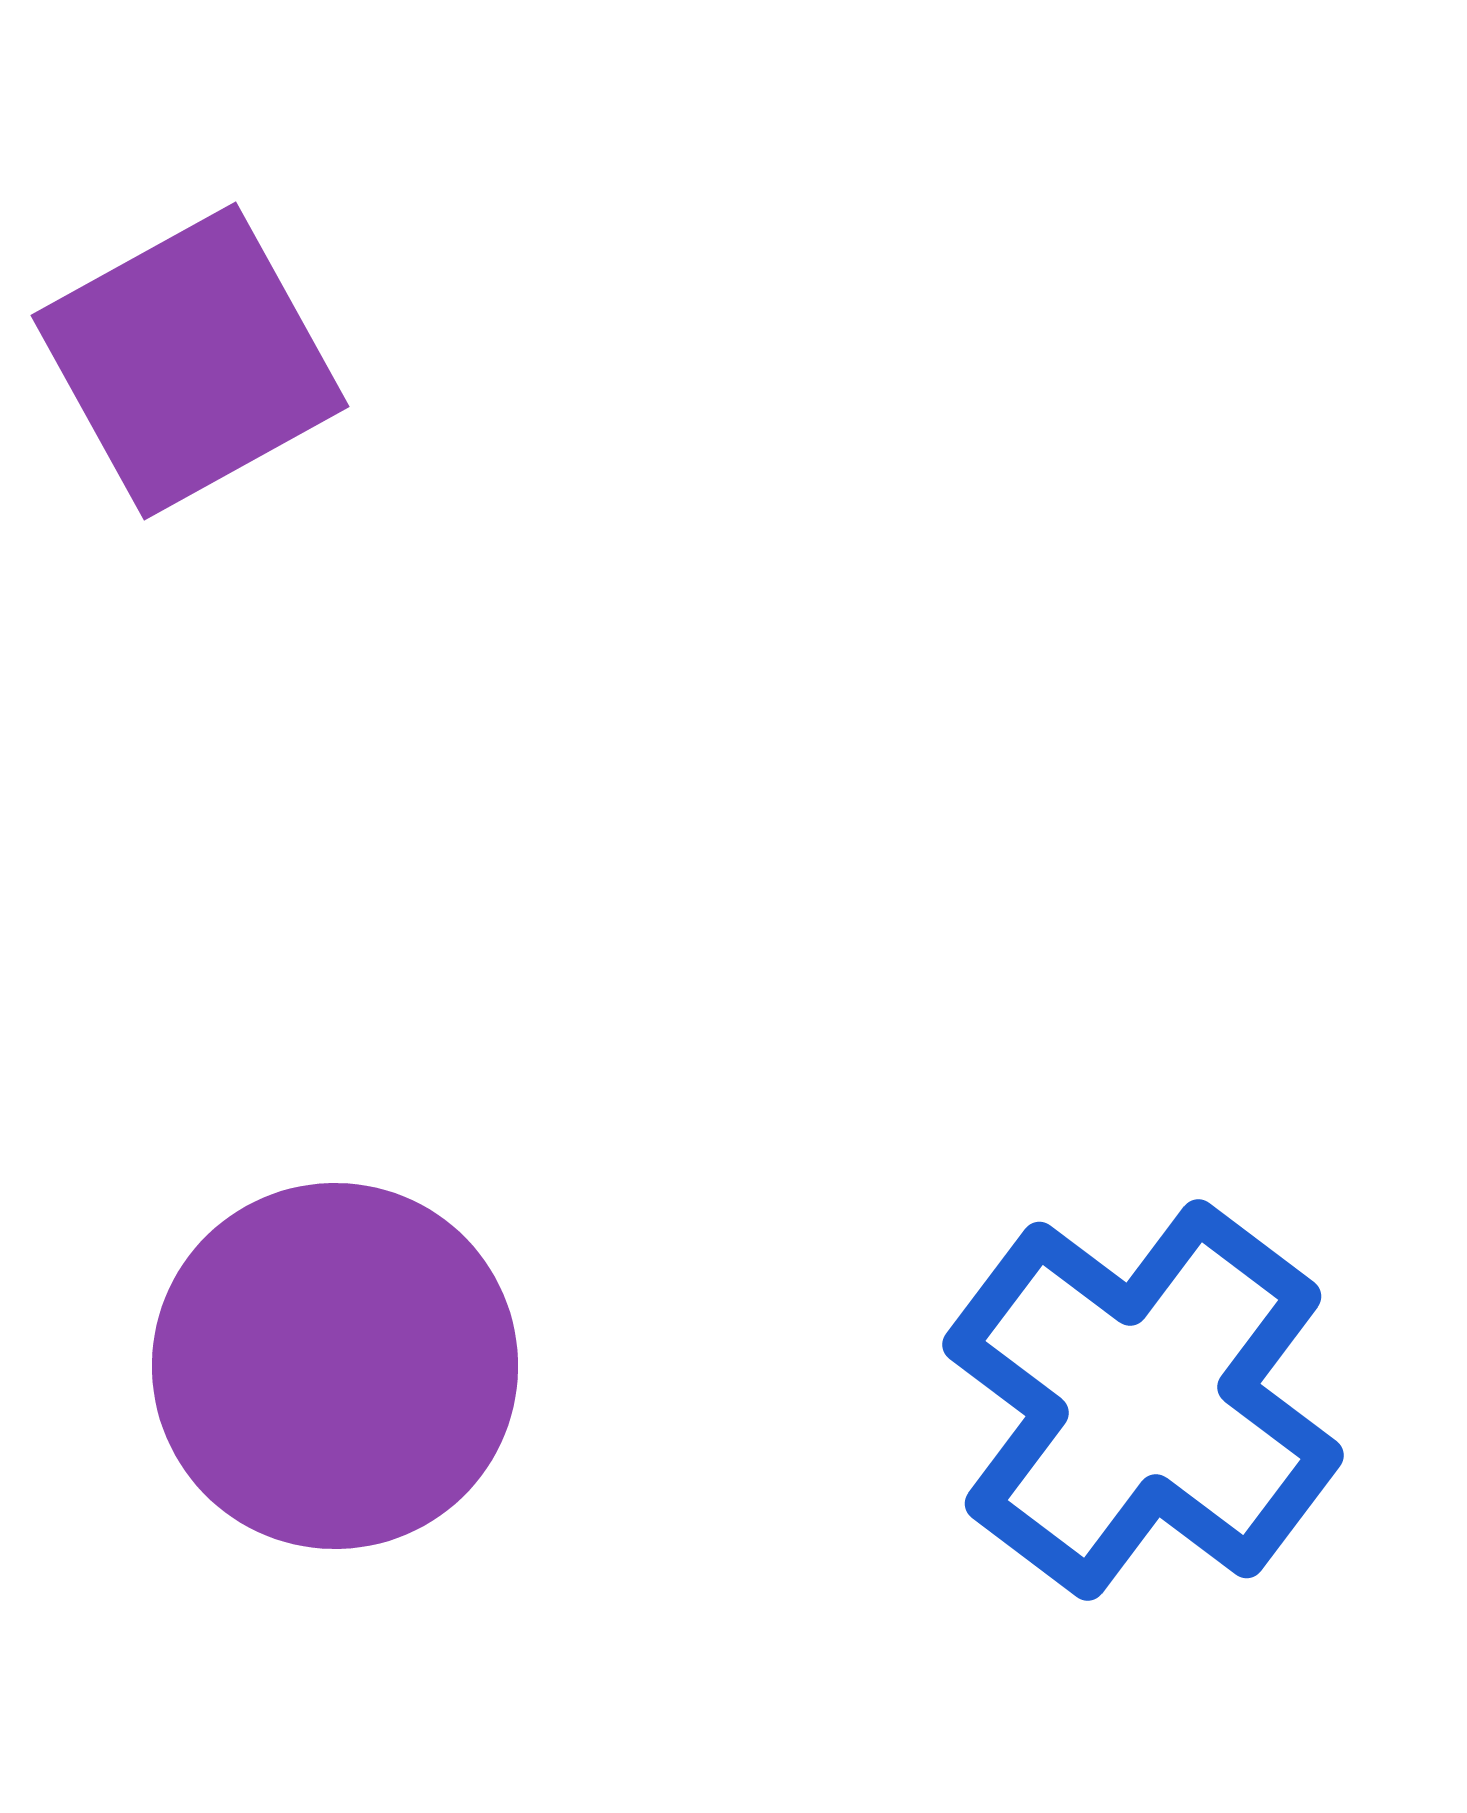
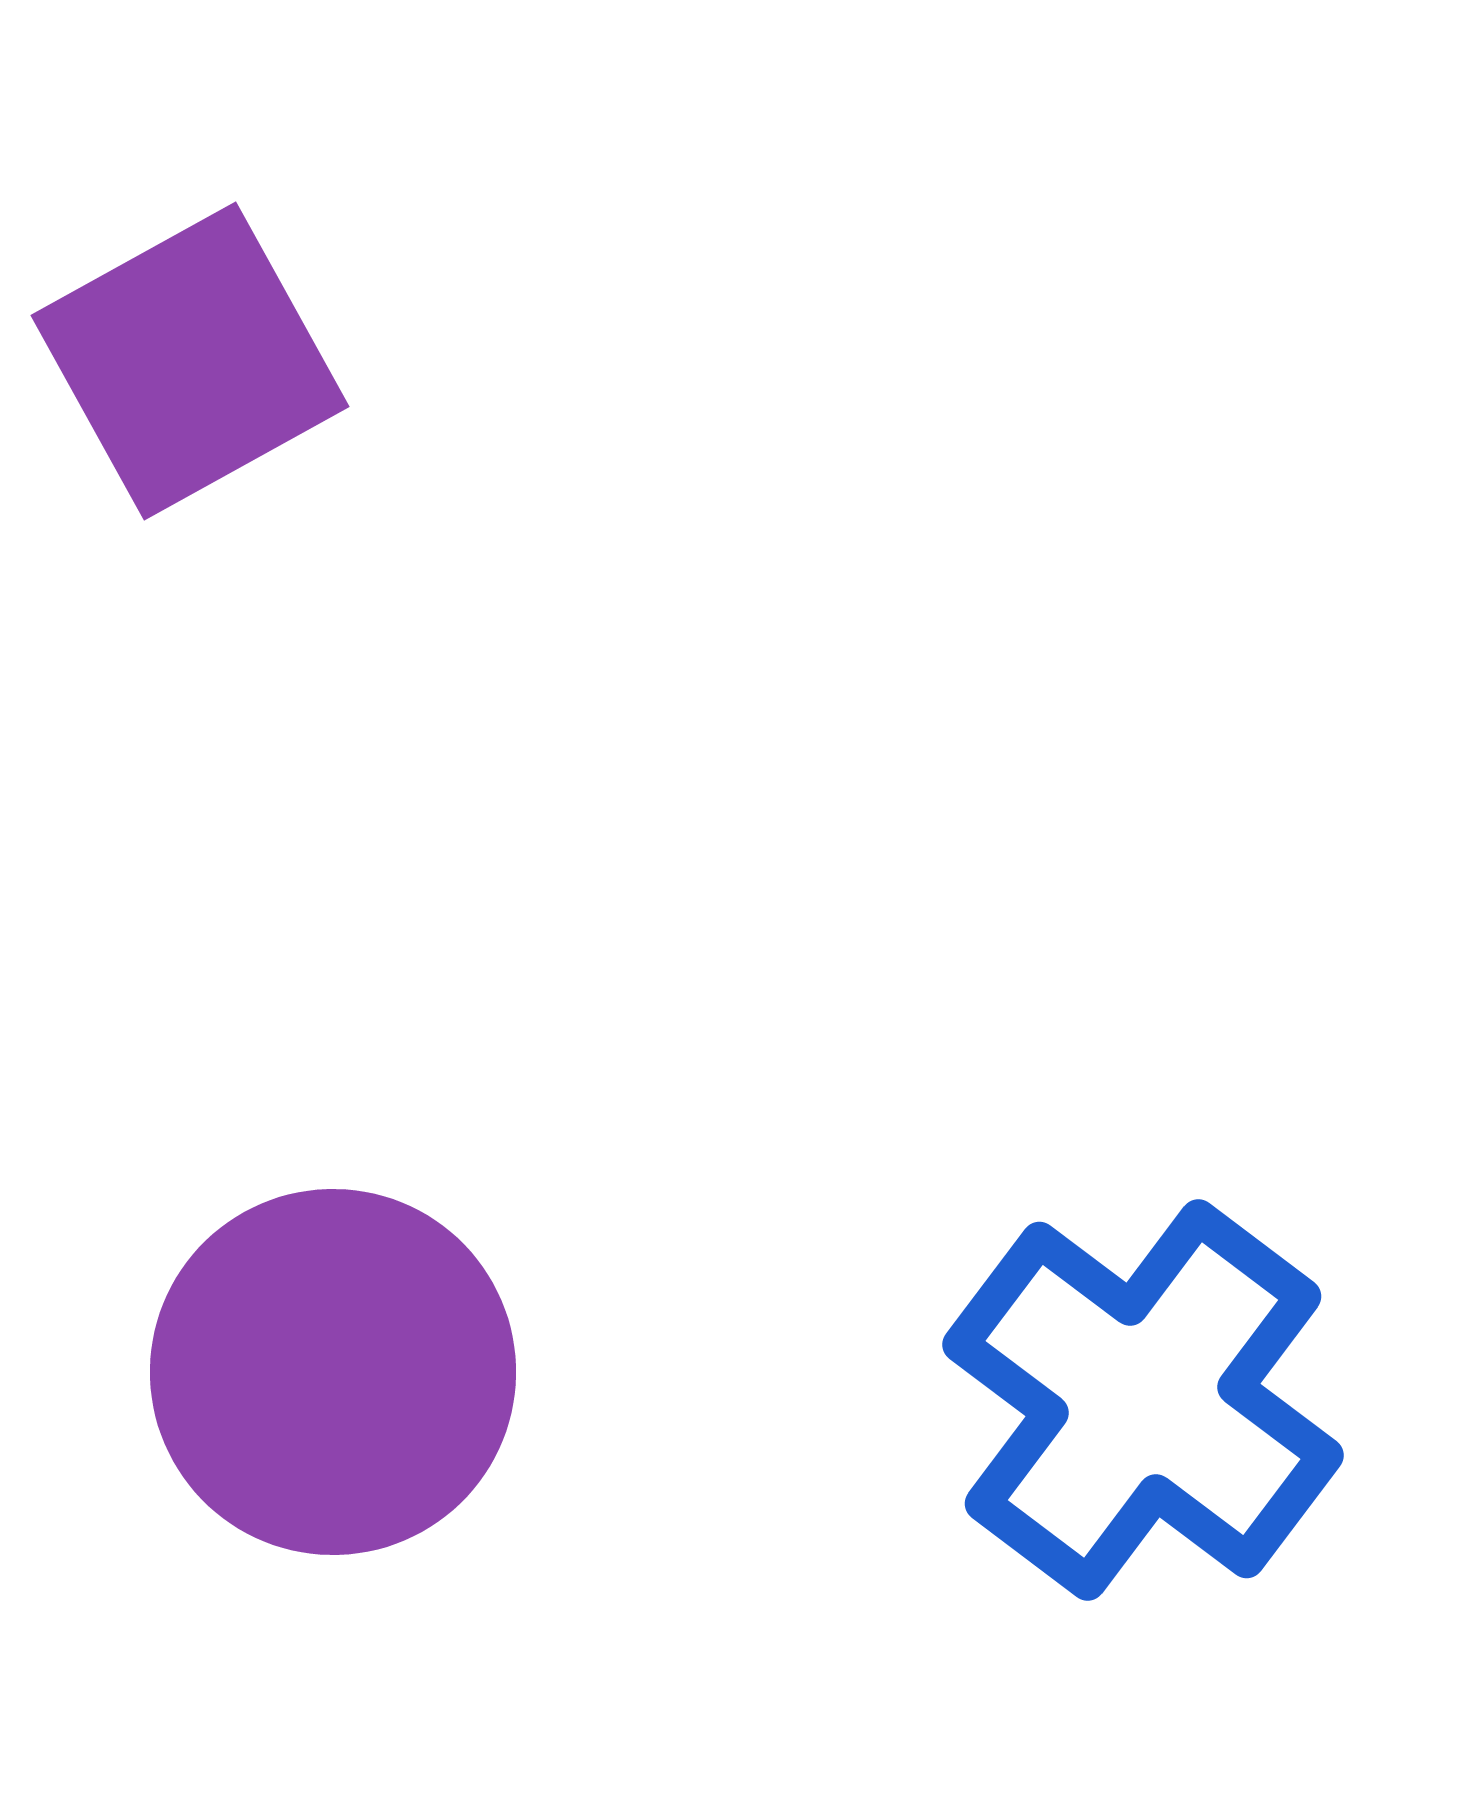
purple circle: moved 2 px left, 6 px down
